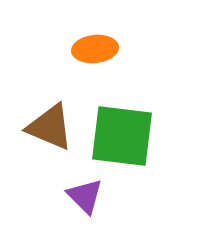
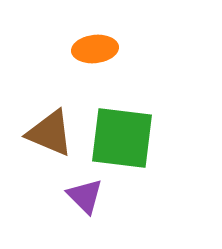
brown triangle: moved 6 px down
green square: moved 2 px down
